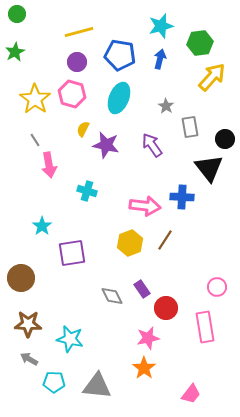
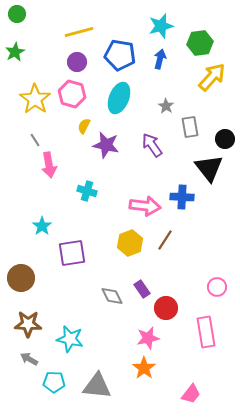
yellow semicircle at (83, 129): moved 1 px right, 3 px up
pink rectangle at (205, 327): moved 1 px right, 5 px down
